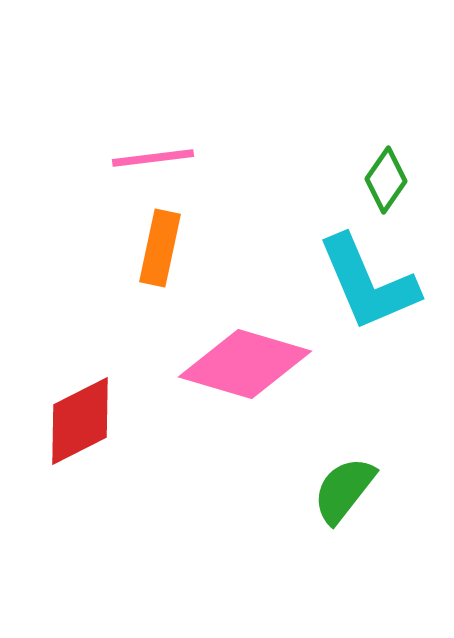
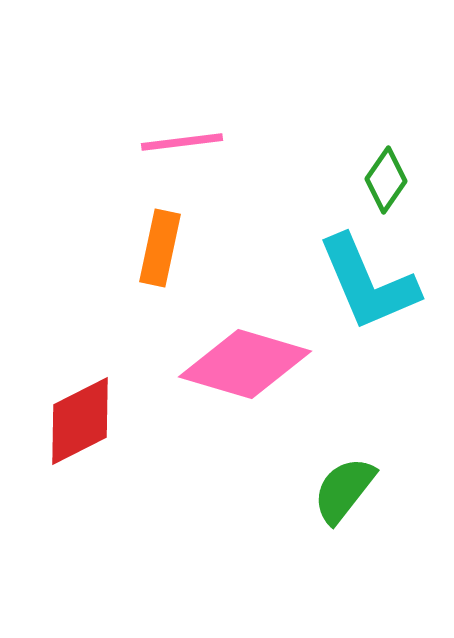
pink line: moved 29 px right, 16 px up
